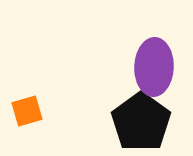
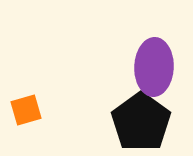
orange square: moved 1 px left, 1 px up
